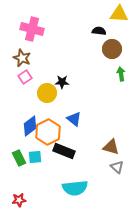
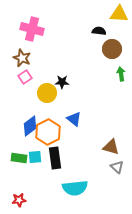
black rectangle: moved 9 px left, 7 px down; rotated 60 degrees clockwise
green rectangle: rotated 56 degrees counterclockwise
